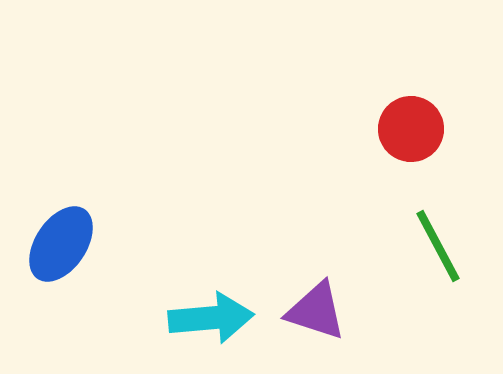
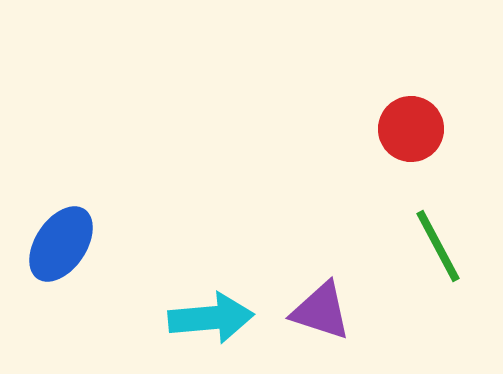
purple triangle: moved 5 px right
